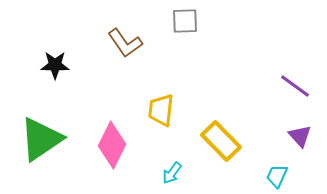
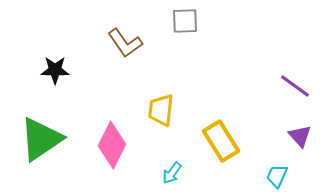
black star: moved 5 px down
yellow rectangle: rotated 12 degrees clockwise
